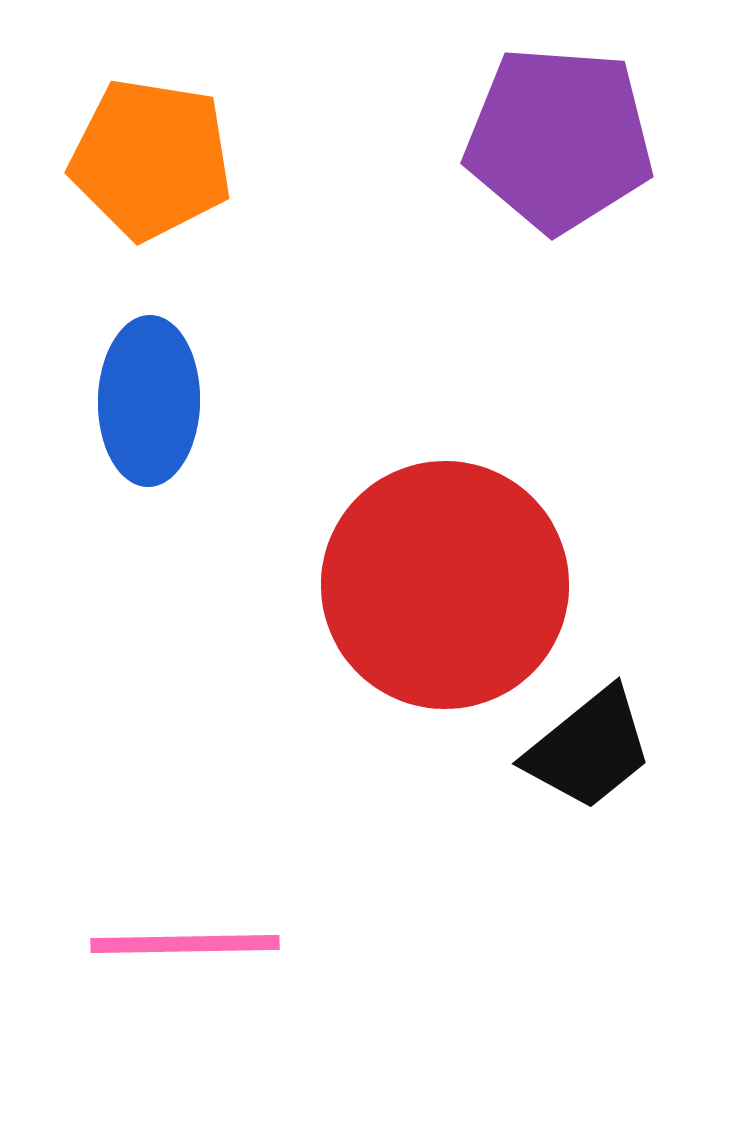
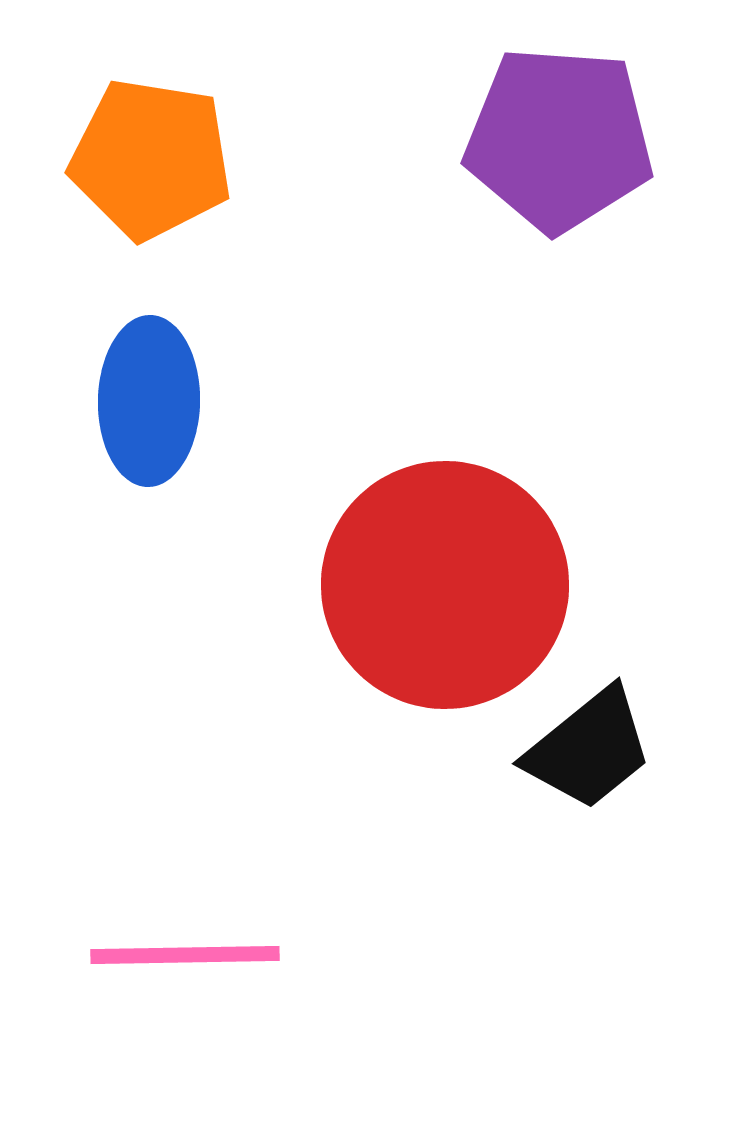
pink line: moved 11 px down
